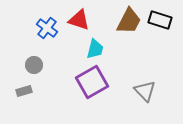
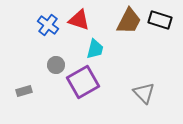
blue cross: moved 1 px right, 3 px up
gray circle: moved 22 px right
purple square: moved 9 px left
gray triangle: moved 1 px left, 2 px down
